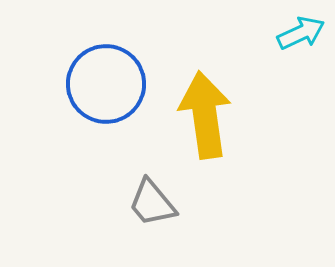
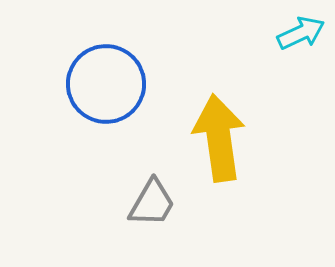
yellow arrow: moved 14 px right, 23 px down
gray trapezoid: rotated 110 degrees counterclockwise
